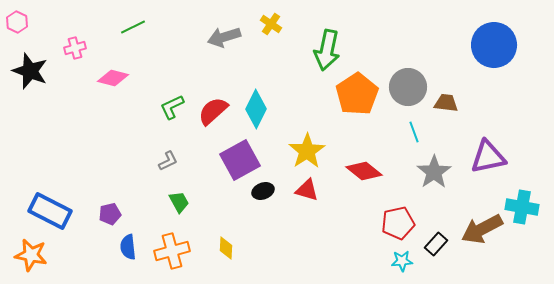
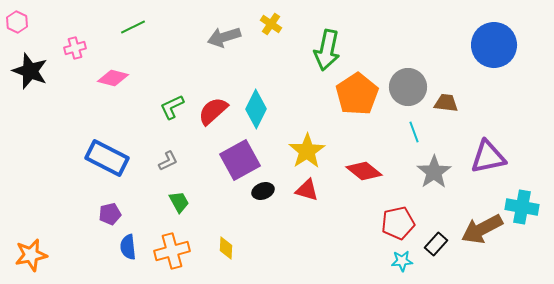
blue rectangle: moved 57 px right, 53 px up
orange star: rotated 24 degrees counterclockwise
